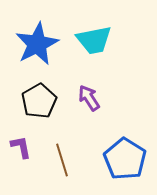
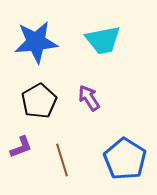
cyan trapezoid: moved 9 px right
blue star: moved 1 px left, 2 px up; rotated 21 degrees clockwise
purple L-shape: rotated 80 degrees clockwise
